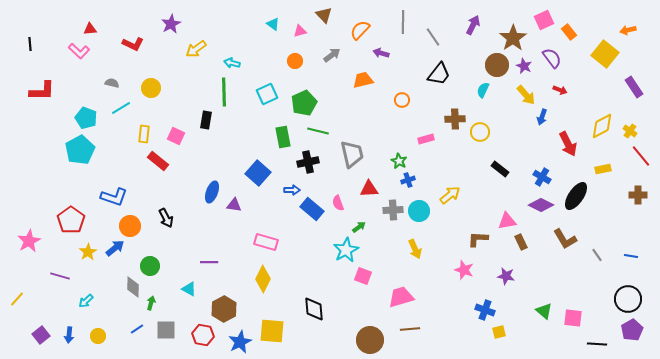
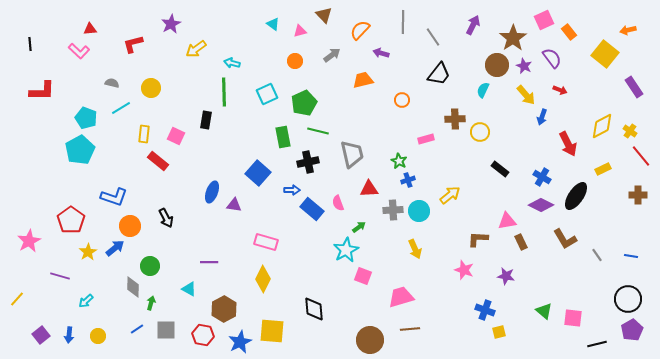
red L-shape at (133, 44): rotated 140 degrees clockwise
yellow rectangle at (603, 169): rotated 14 degrees counterclockwise
black line at (597, 344): rotated 18 degrees counterclockwise
